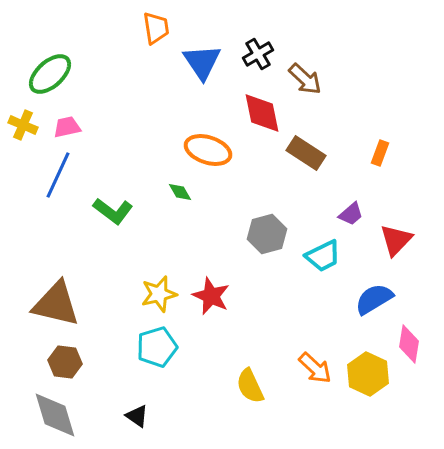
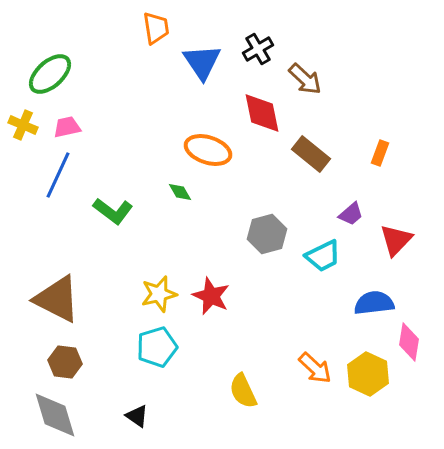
black cross: moved 5 px up
brown rectangle: moved 5 px right, 1 px down; rotated 6 degrees clockwise
blue semicircle: moved 4 px down; rotated 24 degrees clockwise
brown triangle: moved 1 px right, 5 px up; rotated 14 degrees clockwise
pink diamond: moved 2 px up
yellow semicircle: moved 7 px left, 5 px down
